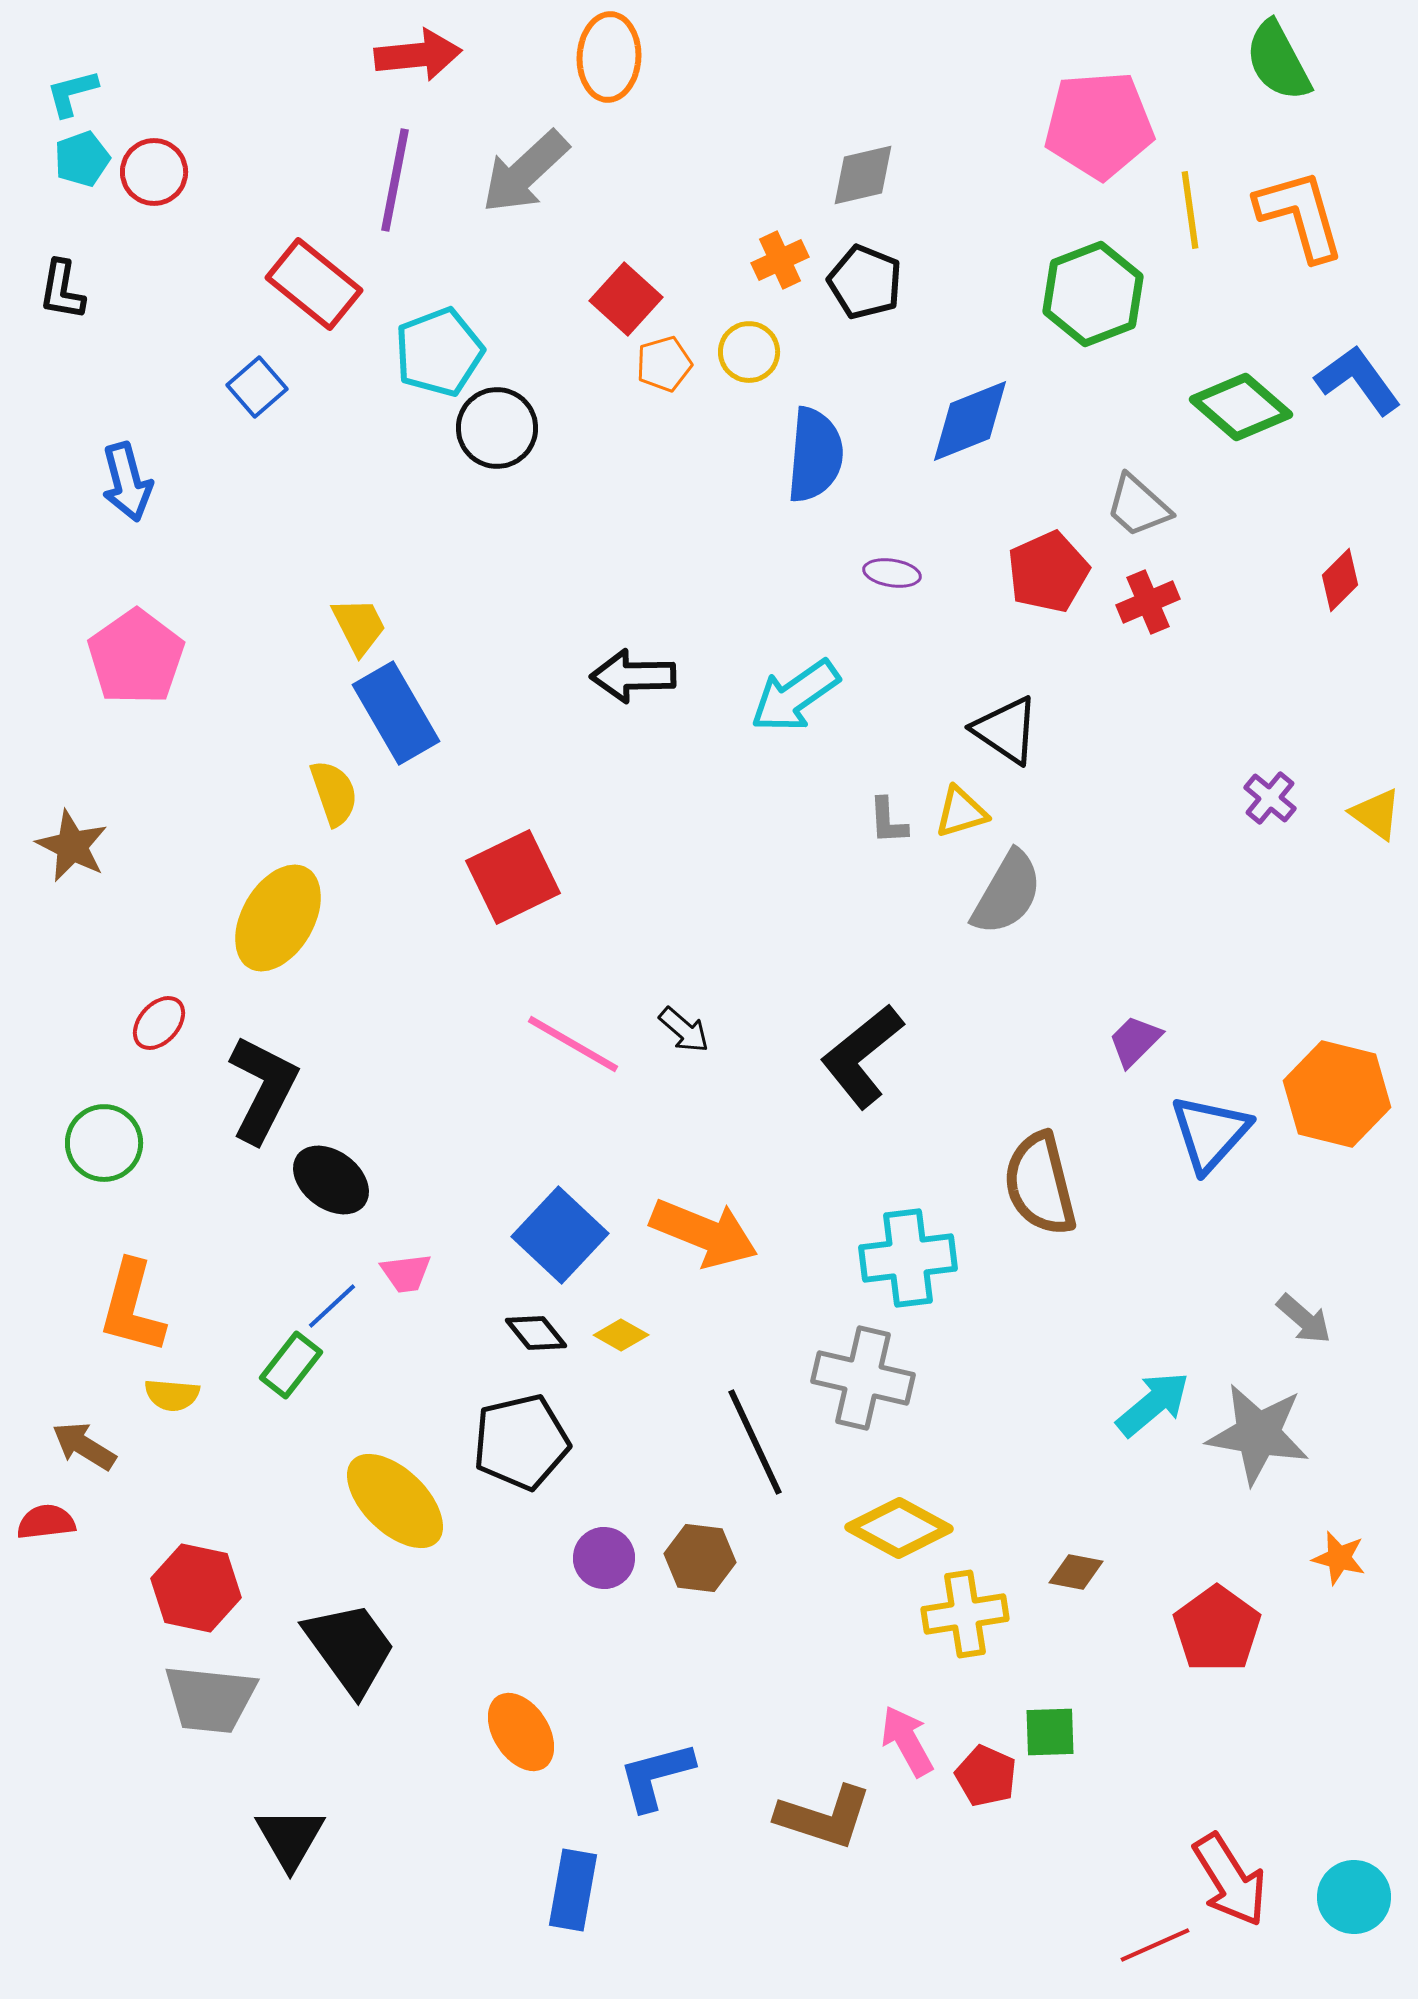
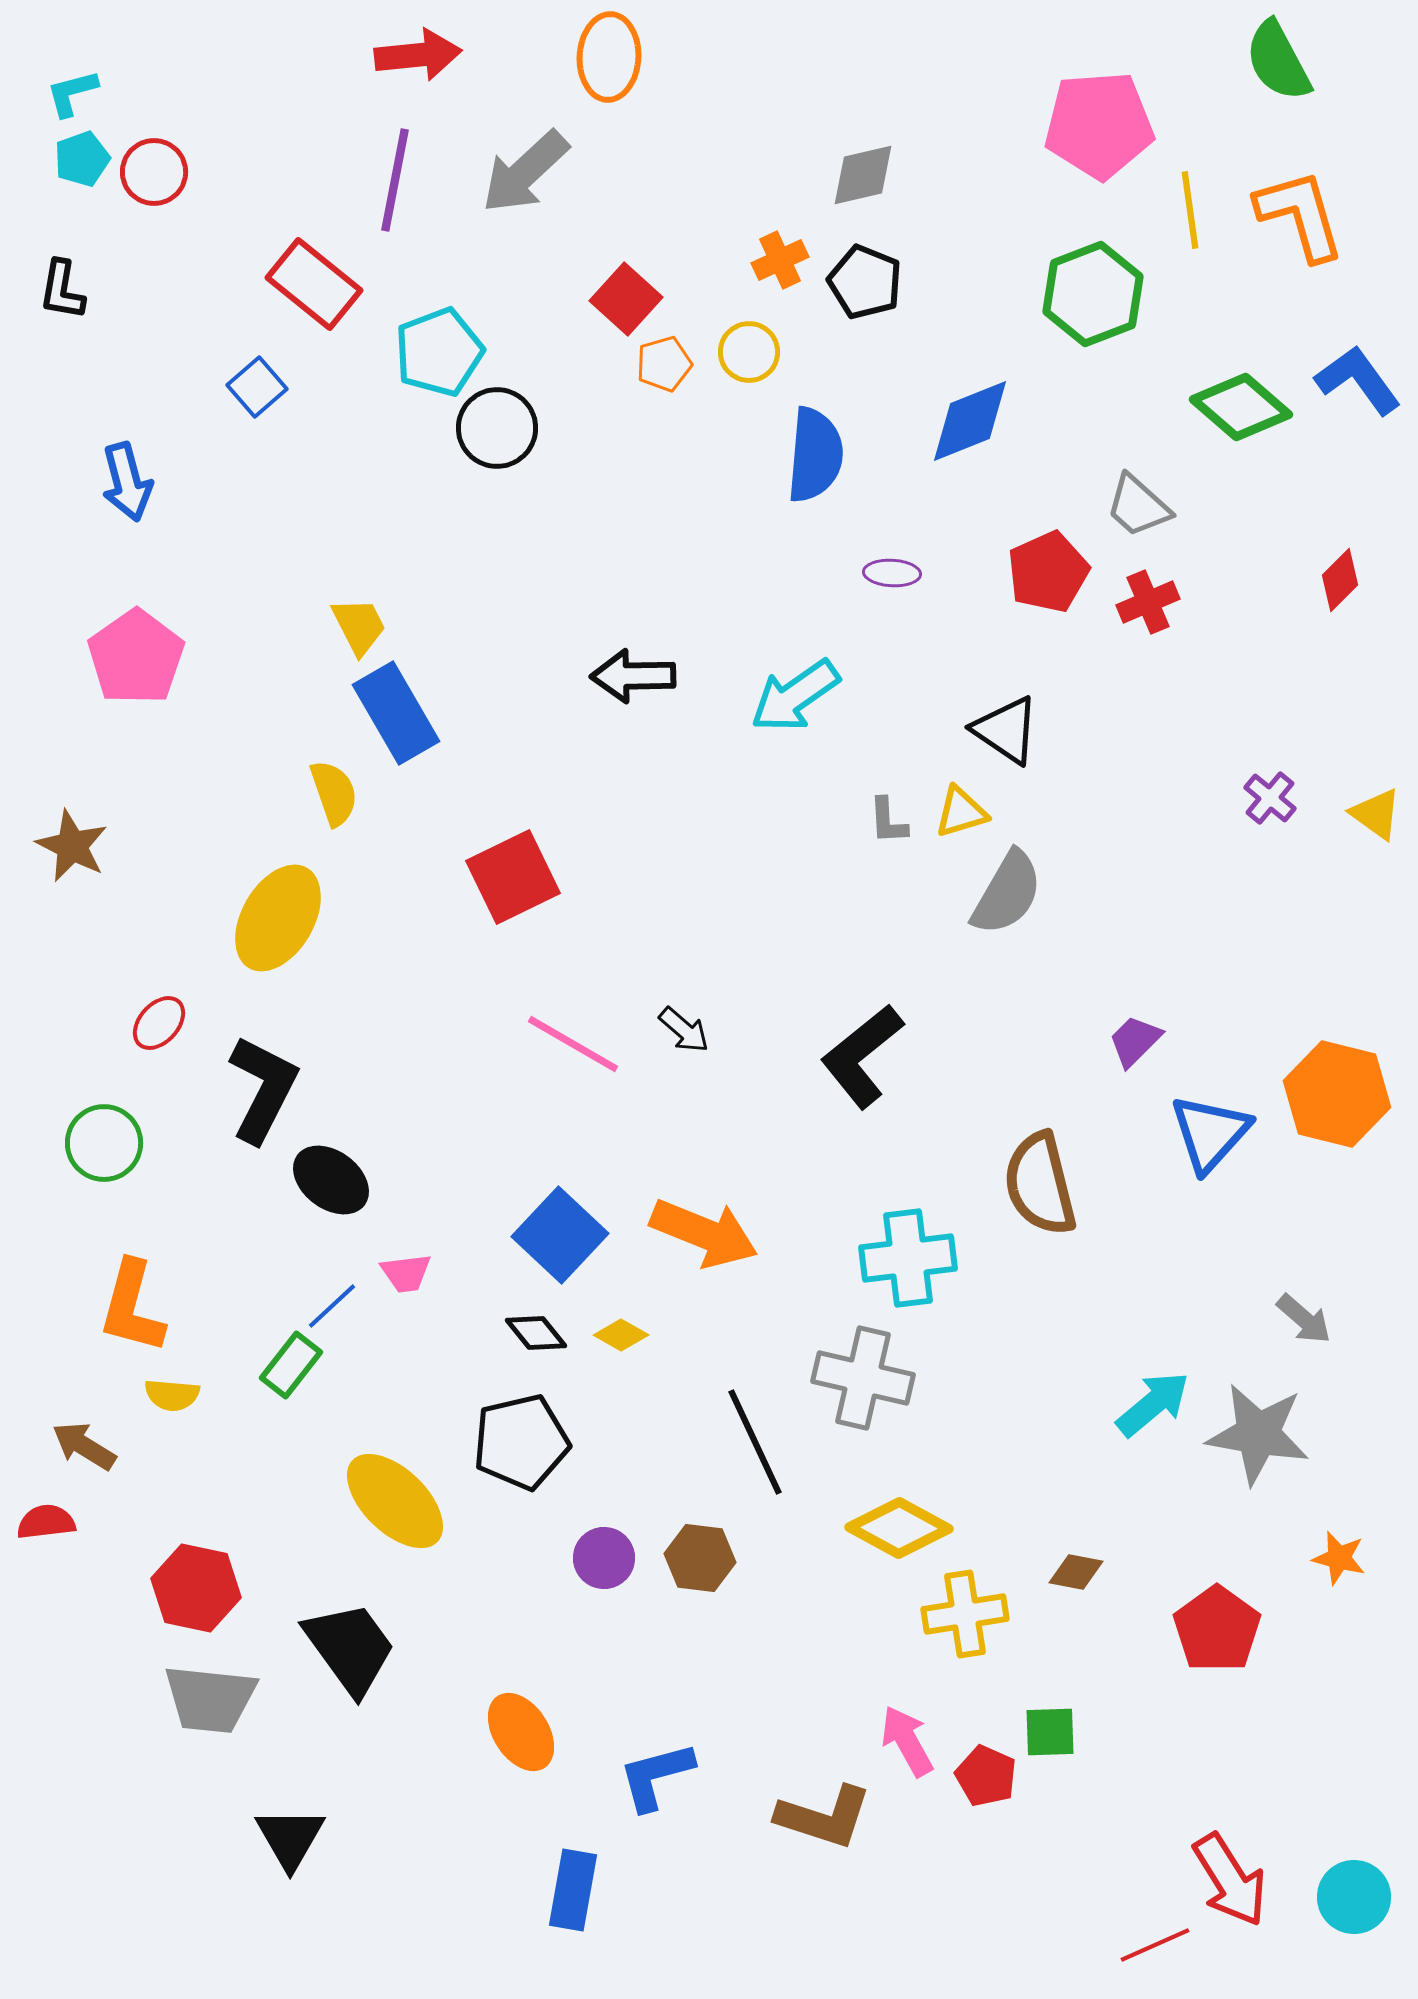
purple ellipse at (892, 573): rotated 6 degrees counterclockwise
